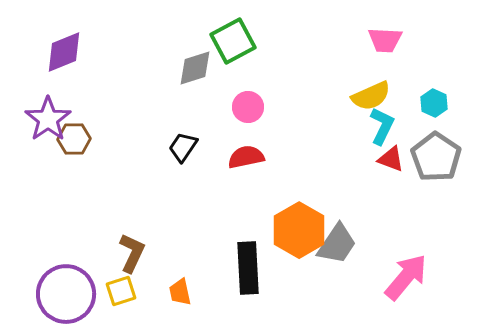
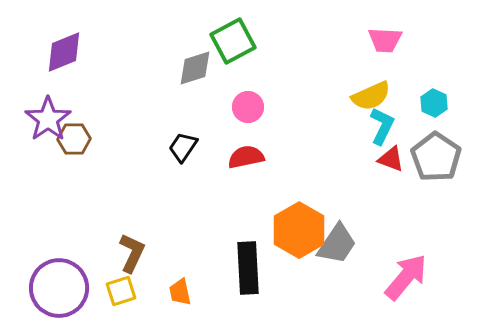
purple circle: moved 7 px left, 6 px up
